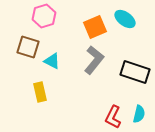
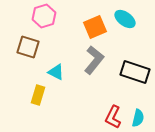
cyan triangle: moved 4 px right, 11 px down
yellow rectangle: moved 2 px left, 3 px down; rotated 30 degrees clockwise
cyan semicircle: moved 1 px left, 4 px down
